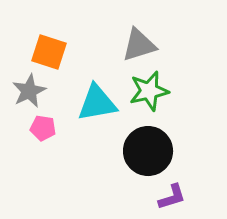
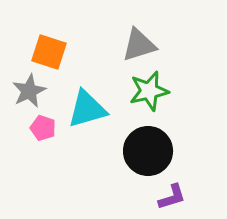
cyan triangle: moved 10 px left, 6 px down; rotated 6 degrees counterclockwise
pink pentagon: rotated 10 degrees clockwise
